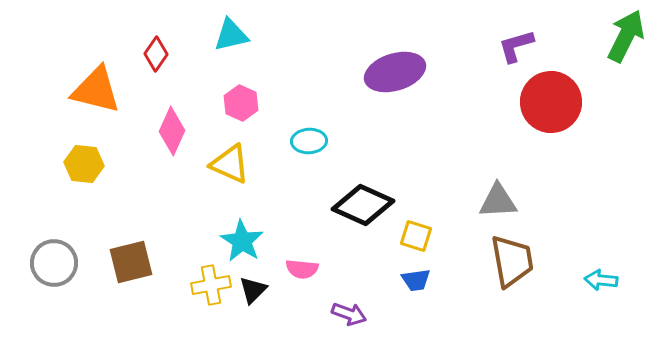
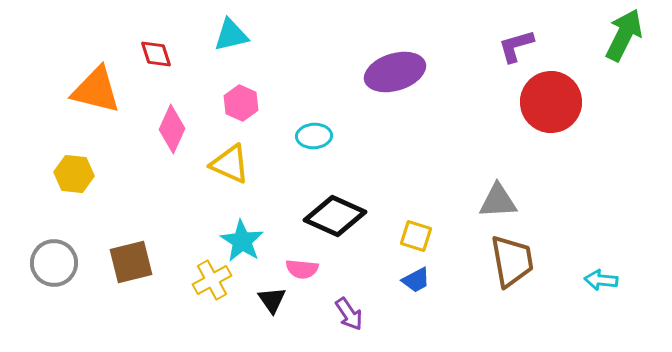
green arrow: moved 2 px left, 1 px up
red diamond: rotated 52 degrees counterclockwise
pink diamond: moved 2 px up
cyan ellipse: moved 5 px right, 5 px up
yellow hexagon: moved 10 px left, 10 px down
black diamond: moved 28 px left, 11 px down
blue trapezoid: rotated 20 degrees counterclockwise
yellow cross: moved 1 px right, 5 px up; rotated 18 degrees counterclockwise
black triangle: moved 19 px right, 10 px down; rotated 20 degrees counterclockwise
purple arrow: rotated 36 degrees clockwise
